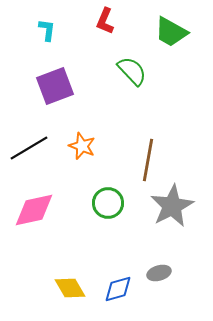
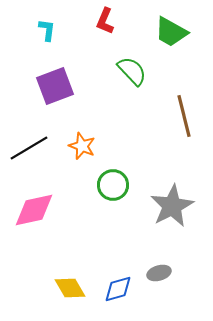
brown line: moved 36 px right, 44 px up; rotated 24 degrees counterclockwise
green circle: moved 5 px right, 18 px up
